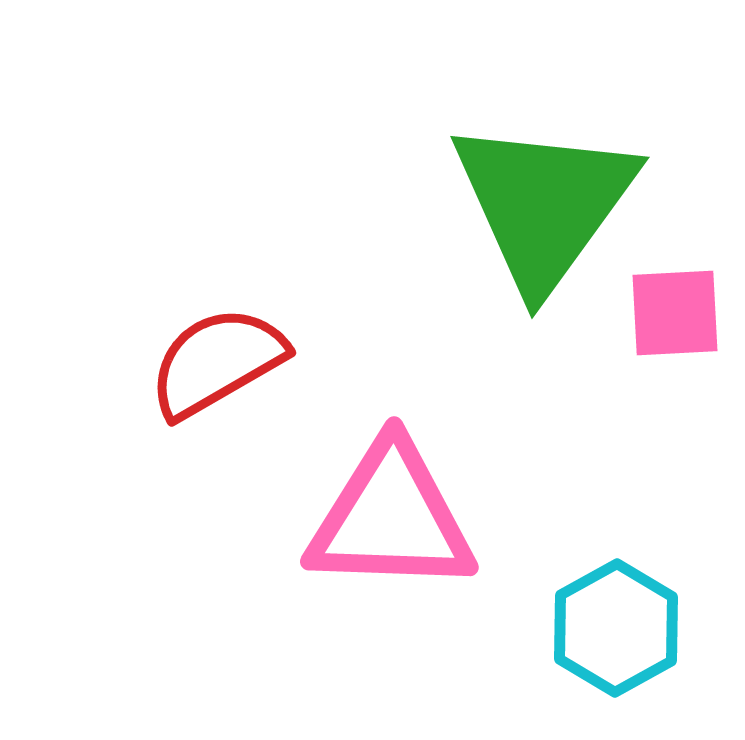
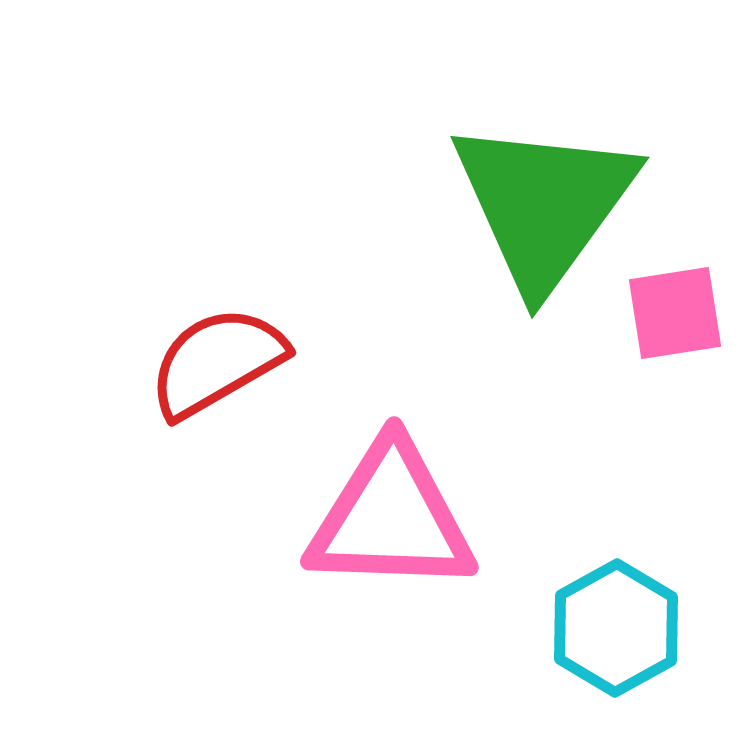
pink square: rotated 6 degrees counterclockwise
